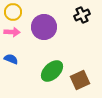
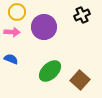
yellow circle: moved 4 px right
green ellipse: moved 2 px left
brown square: rotated 24 degrees counterclockwise
